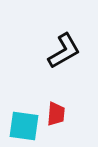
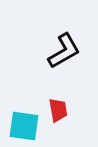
red trapezoid: moved 2 px right, 4 px up; rotated 15 degrees counterclockwise
